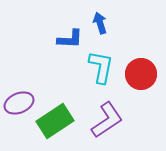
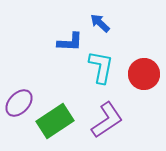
blue arrow: rotated 30 degrees counterclockwise
blue L-shape: moved 3 px down
red circle: moved 3 px right
purple ellipse: rotated 24 degrees counterclockwise
